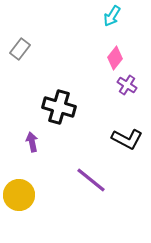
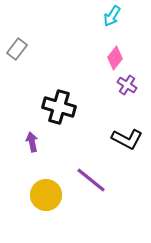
gray rectangle: moved 3 px left
yellow circle: moved 27 px right
